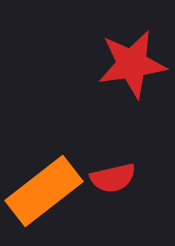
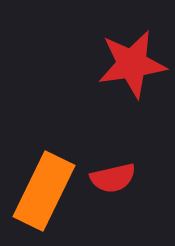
orange rectangle: rotated 26 degrees counterclockwise
